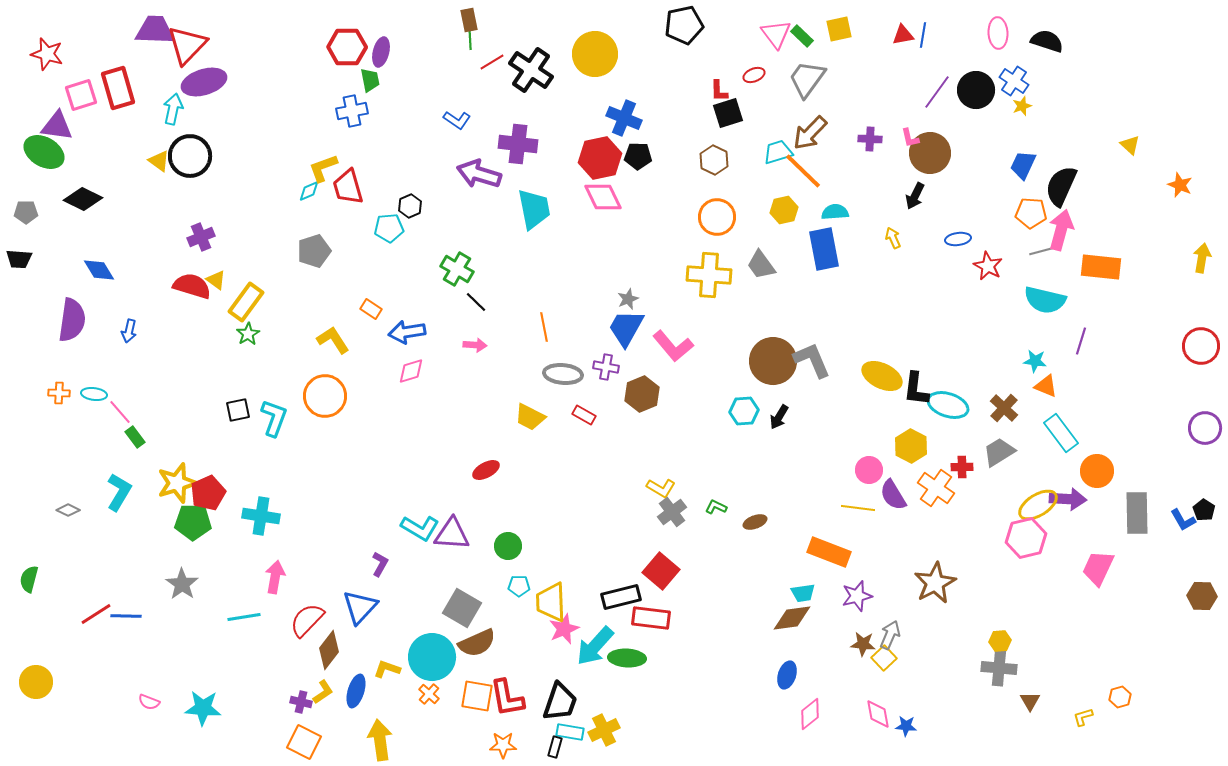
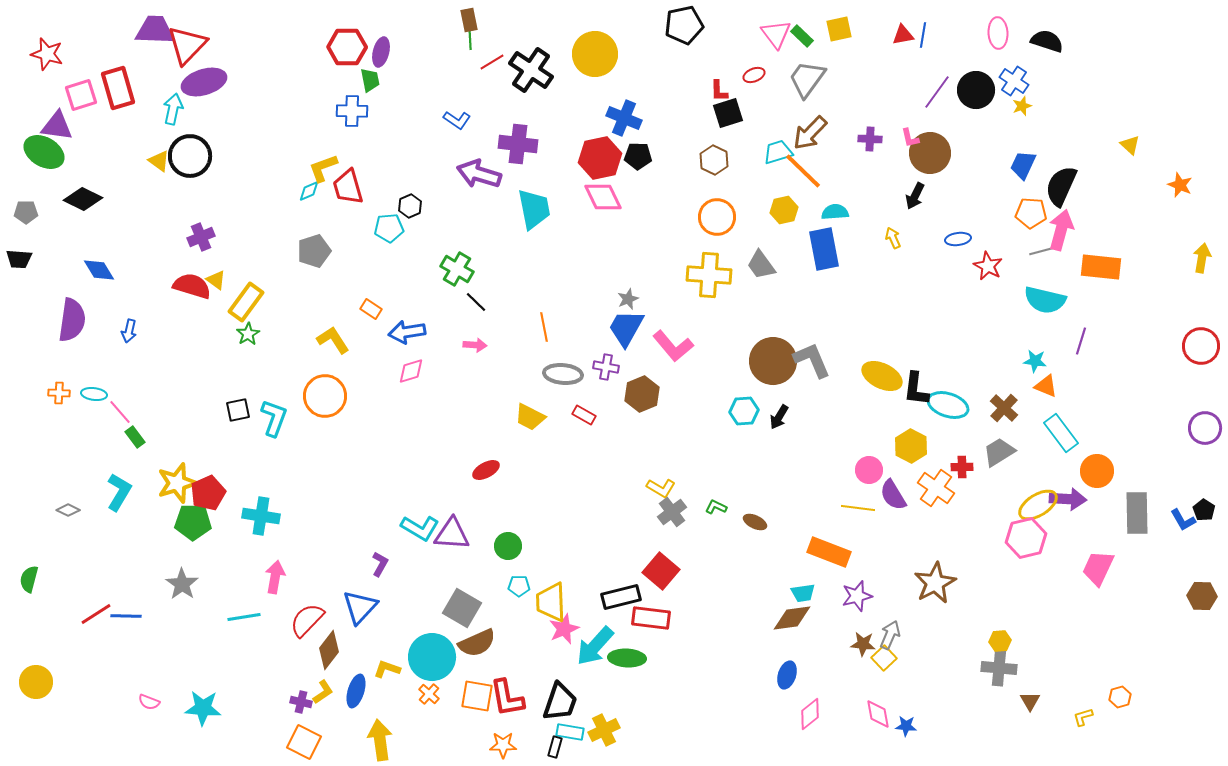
blue cross at (352, 111): rotated 12 degrees clockwise
brown ellipse at (755, 522): rotated 45 degrees clockwise
